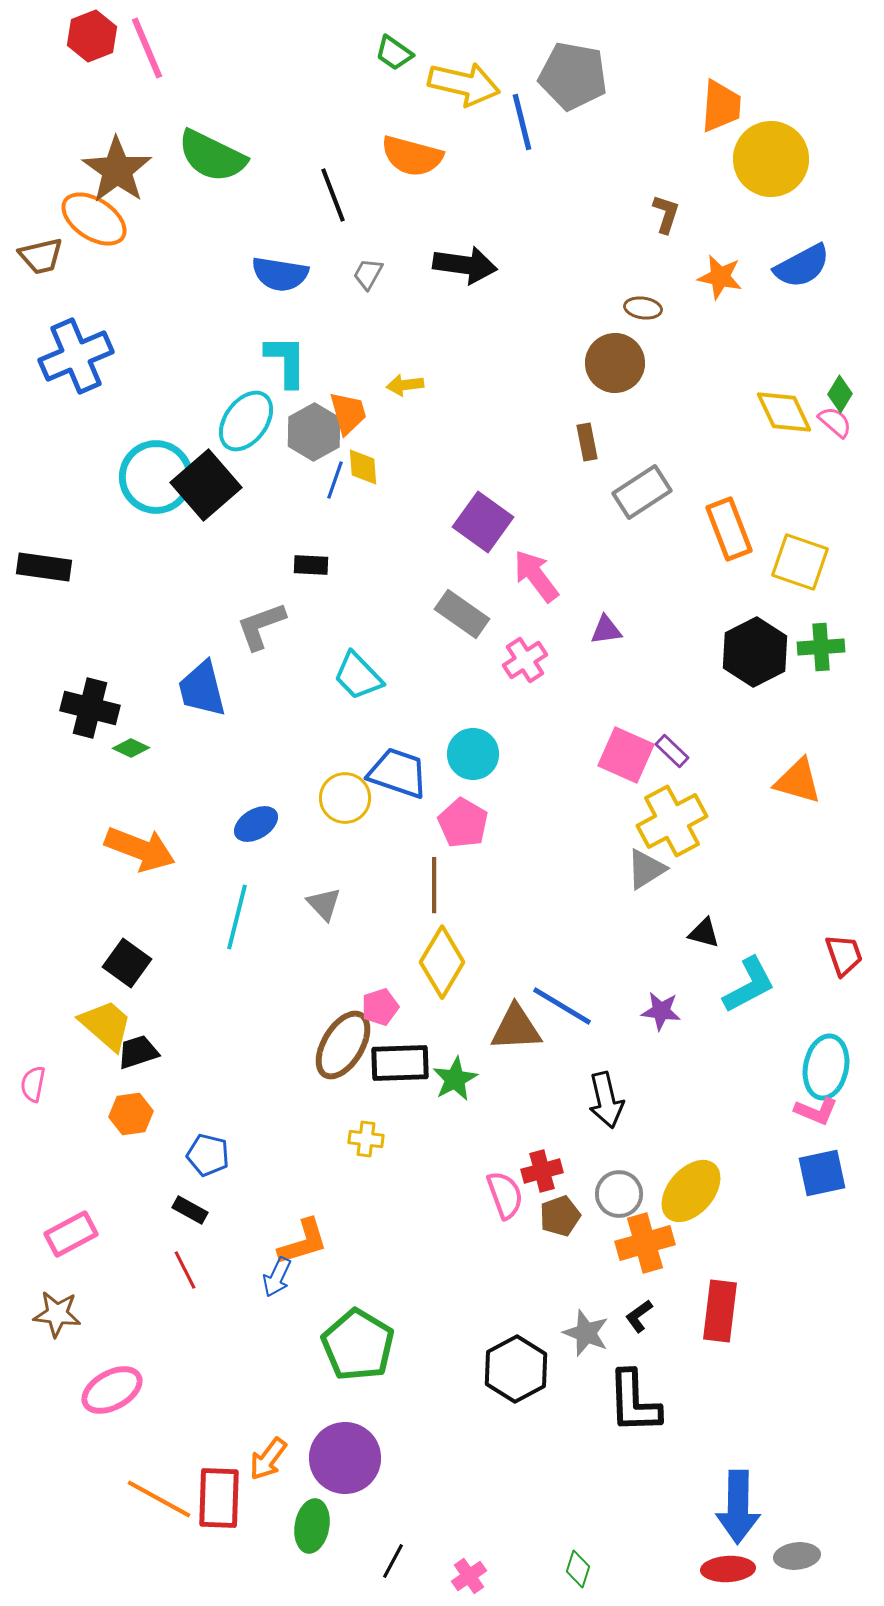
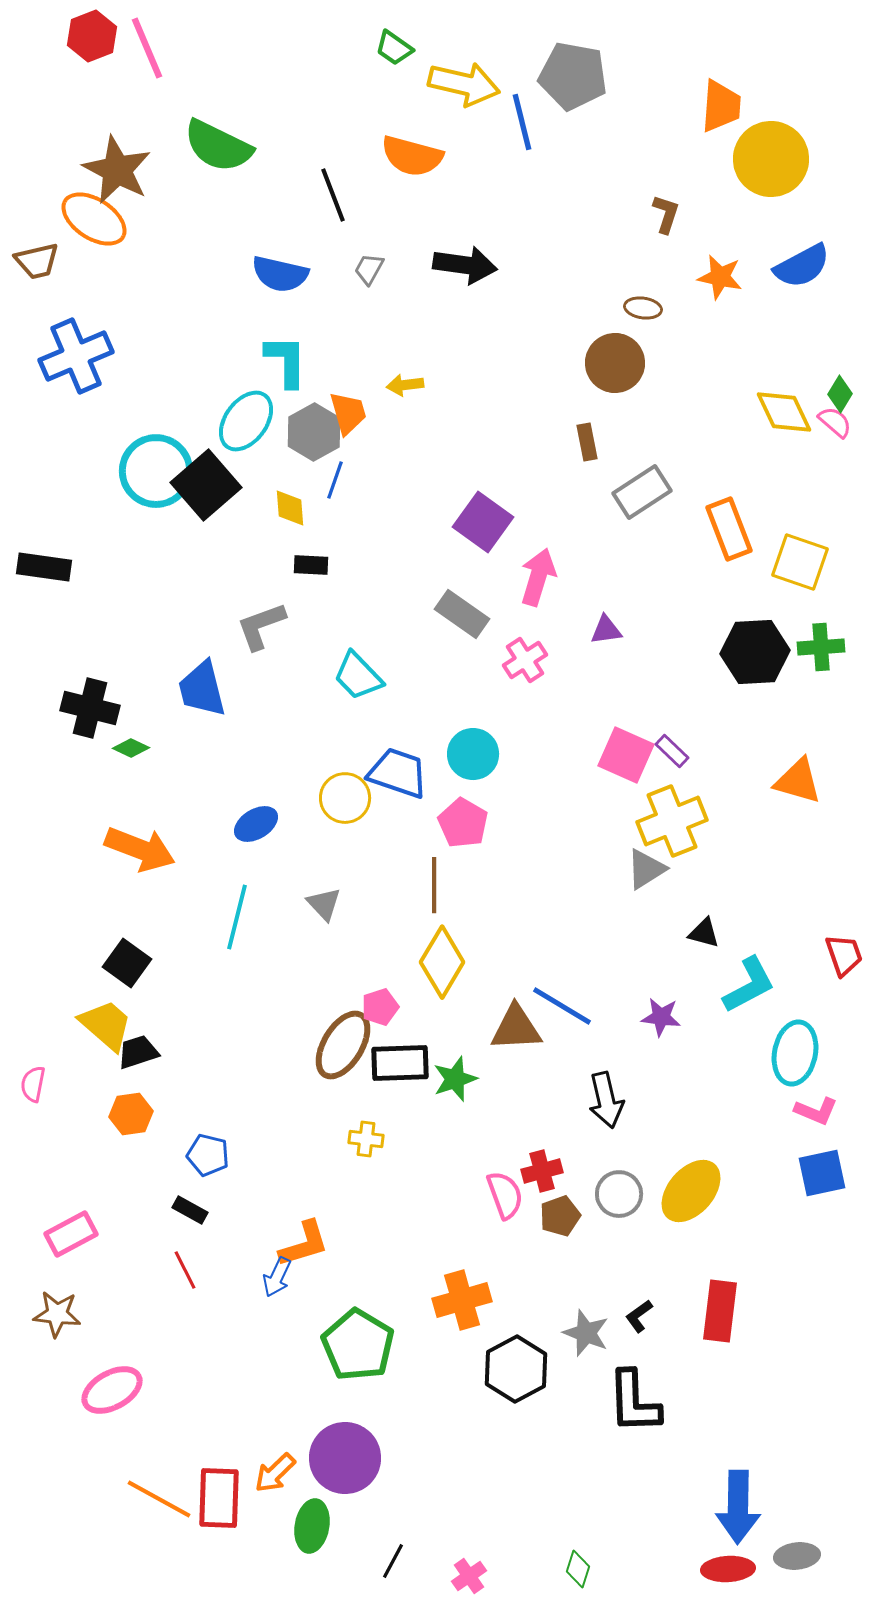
green trapezoid at (394, 53): moved 5 px up
green semicircle at (212, 156): moved 6 px right, 10 px up
brown star at (117, 170): rotated 8 degrees counterclockwise
brown trapezoid at (41, 256): moved 4 px left, 5 px down
blue semicircle at (280, 274): rotated 4 degrees clockwise
gray trapezoid at (368, 274): moved 1 px right, 5 px up
yellow diamond at (363, 467): moved 73 px left, 41 px down
cyan circle at (156, 477): moved 6 px up
pink arrow at (536, 576): moved 2 px right, 1 px down; rotated 54 degrees clockwise
black hexagon at (755, 652): rotated 24 degrees clockwise
yellow cross at (672, 821): rotated 6 degrees clockwise
purple star at (661, 1011): moved 6 px down
cyan ellipse at (826, 1067): moved 31 px left, 14 px up
green star at (455, 1079): rotated 9 degrees clockwise
orange L-shape at (303, 1242): moved 1 px right, 2 px down
orange cross at (645, 1243): moved 183 px left, 57 px down
orange arrow at (268, 1459): moved 7 px right, 14 px down; rotated 9 degrees clockwise
